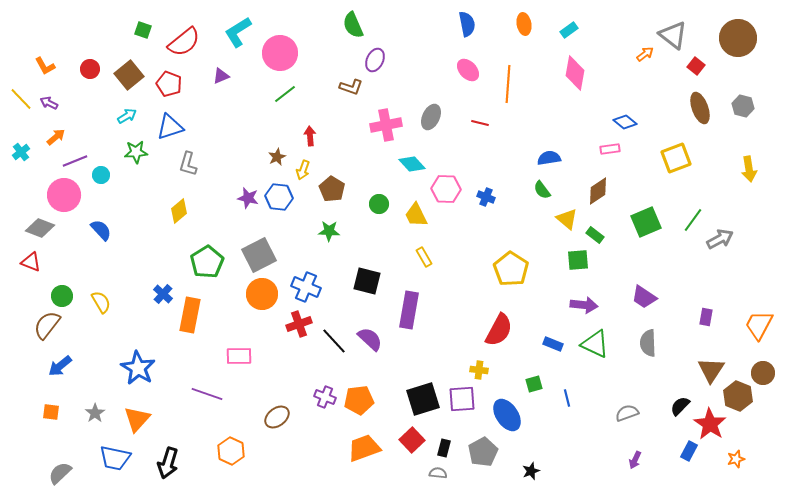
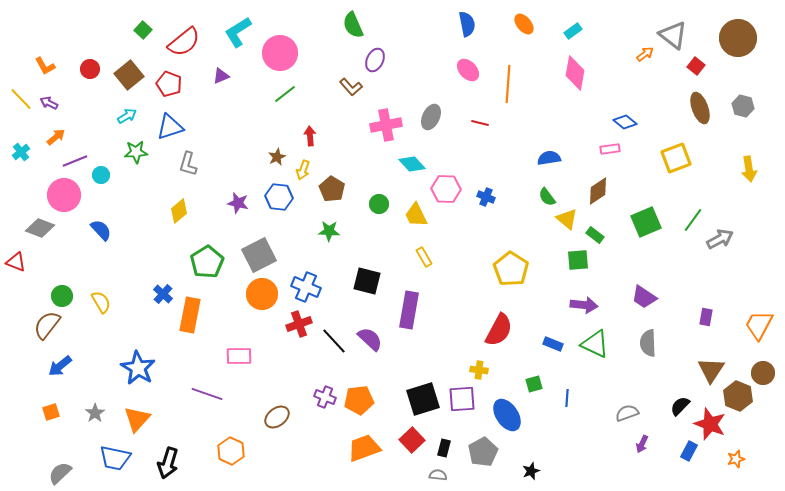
orange ellipse at (524, 24): rotated 30 degrees counterclockwise
green square at (143, 30): rotated 24 degrees clockwise
cyan rectangle at (569, 30): moved 4 px right, 1 px down
brown L-shape at (351, 87): rotated 30 degrees clockwise
green semicircle at (542, 190): moved 5 px right, 7 px down
purple star at (248, 198): moved 10 px left, 5 px down
red triangle at (31, 262): moved 15 px left
blue line at (567, 398): rotated 18 degrees clockwise
orange square at (51, 412): rotated 24 degrees counterclockwise
red star at (710, 424): rotated 12 degrees counterclockwise
purple arrow at (635, 460): moved 7 px right, 16 px up
gray semicircle at (438, 473): moved 2 px down
